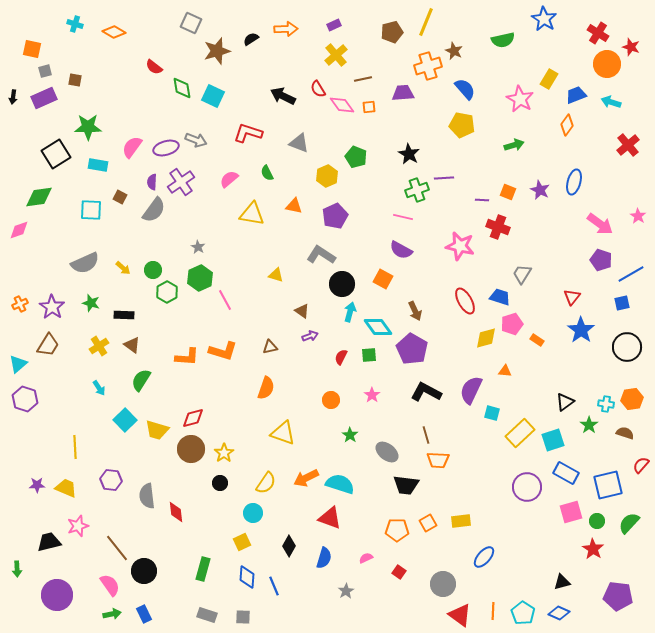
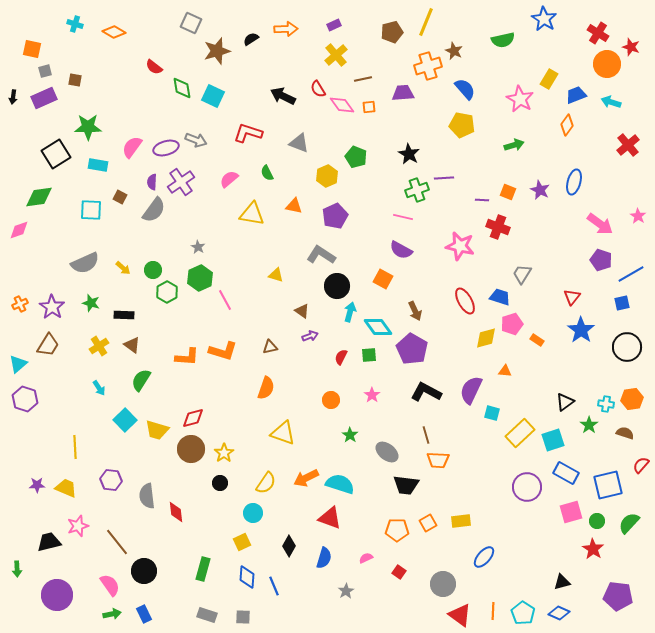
black circle at (342, 284): moved 5 px left, 2 px down
brown line at (117, 548): moved 6 px up
